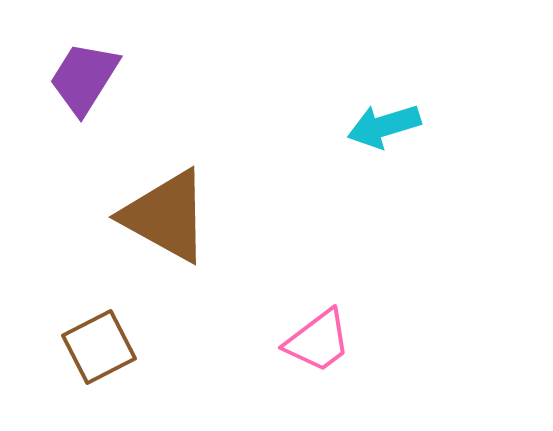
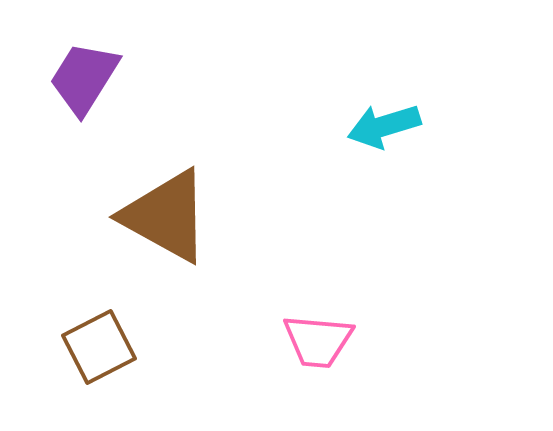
pink trapezoid: rotated 42 degrees clockwise
